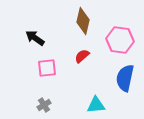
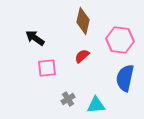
gray cross: moved 24 px right, 6 px up
